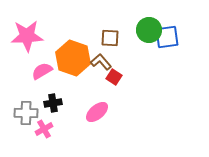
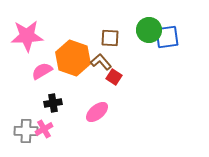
gray cross: moved 18 px down
